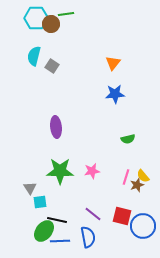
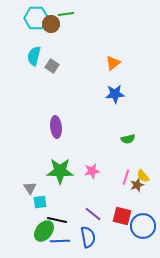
orange triangle: rotated 14 degrees clockwise
